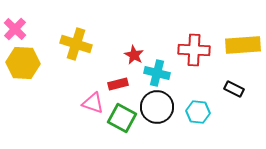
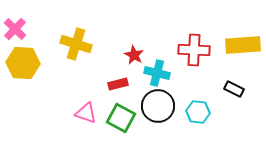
pink triangle: moved 7 px left, 10 px down
black circle: moved 1 px right, 1 px up
green square: moved 1 px left
